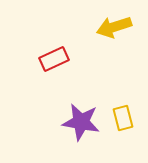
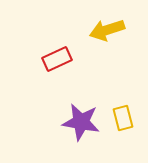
yellow arrow: moved 7 px left, 3 px down
red rectangle: moved 3 px right
